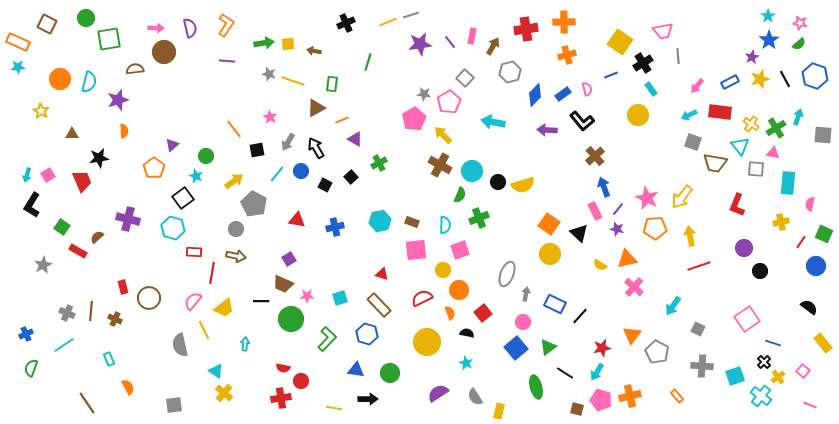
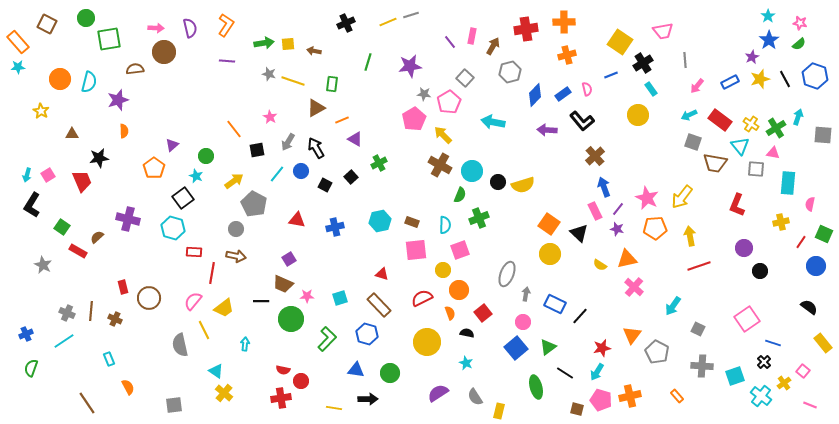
orange rectangle at (18, 42): rotated 25 degrees clockwise
purple star at (420, 44): moved 10 px left, 22 px down
gray line at (678, 56): moved 7 px right, 4 px down
red rectangle at (720, 112): moved 8 px down; rotated 30 degrees clockwise
gray star at (43, 265): rotated 18 degrees counterclockwise
cyan line at (64, 345): moved 4 px up
red semicircle at (283, 368): moved 2 px down
yellow cross at (778, 377): moved 6 px right, 6 px down
